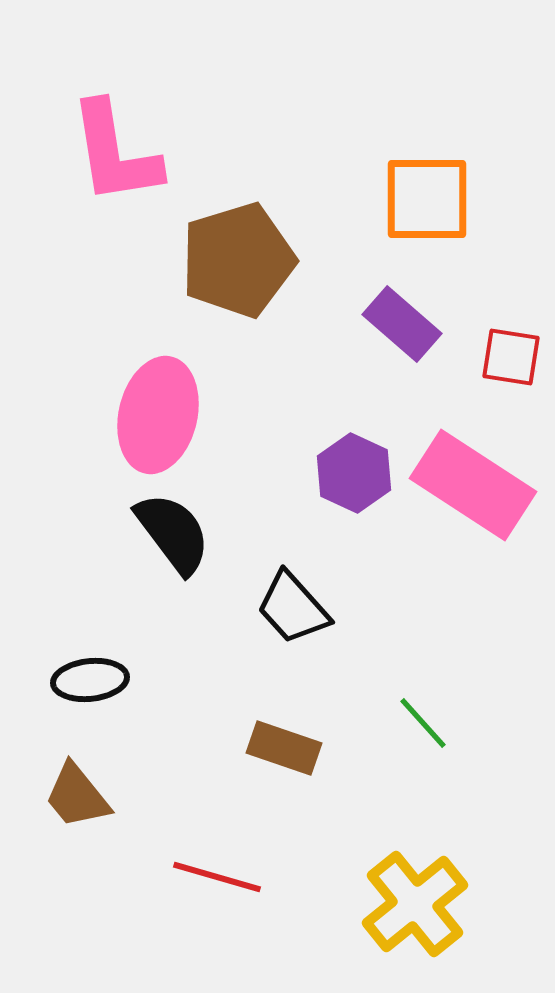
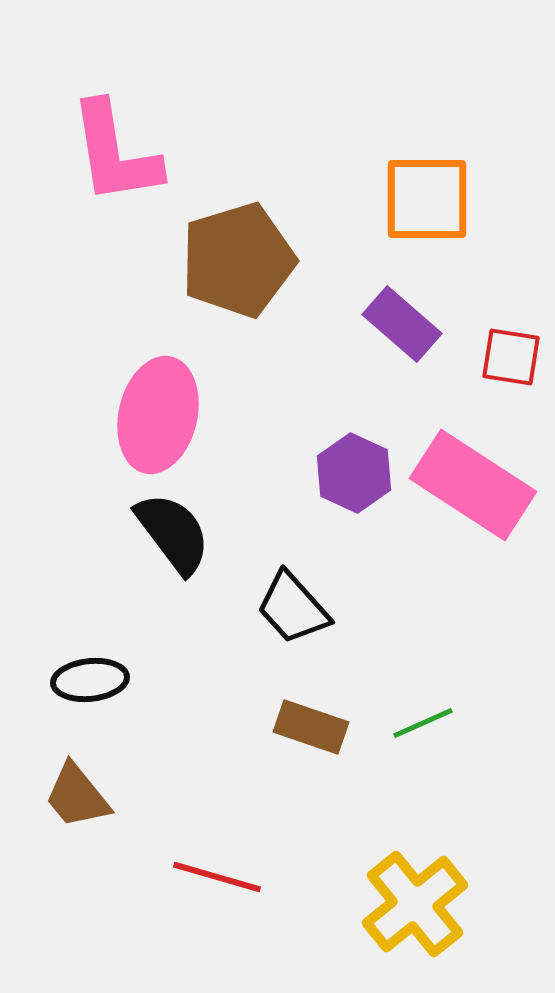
green line: rotated 72 degrees counterclockwise
brown rectangle: moved 27 px right, 21 px up
